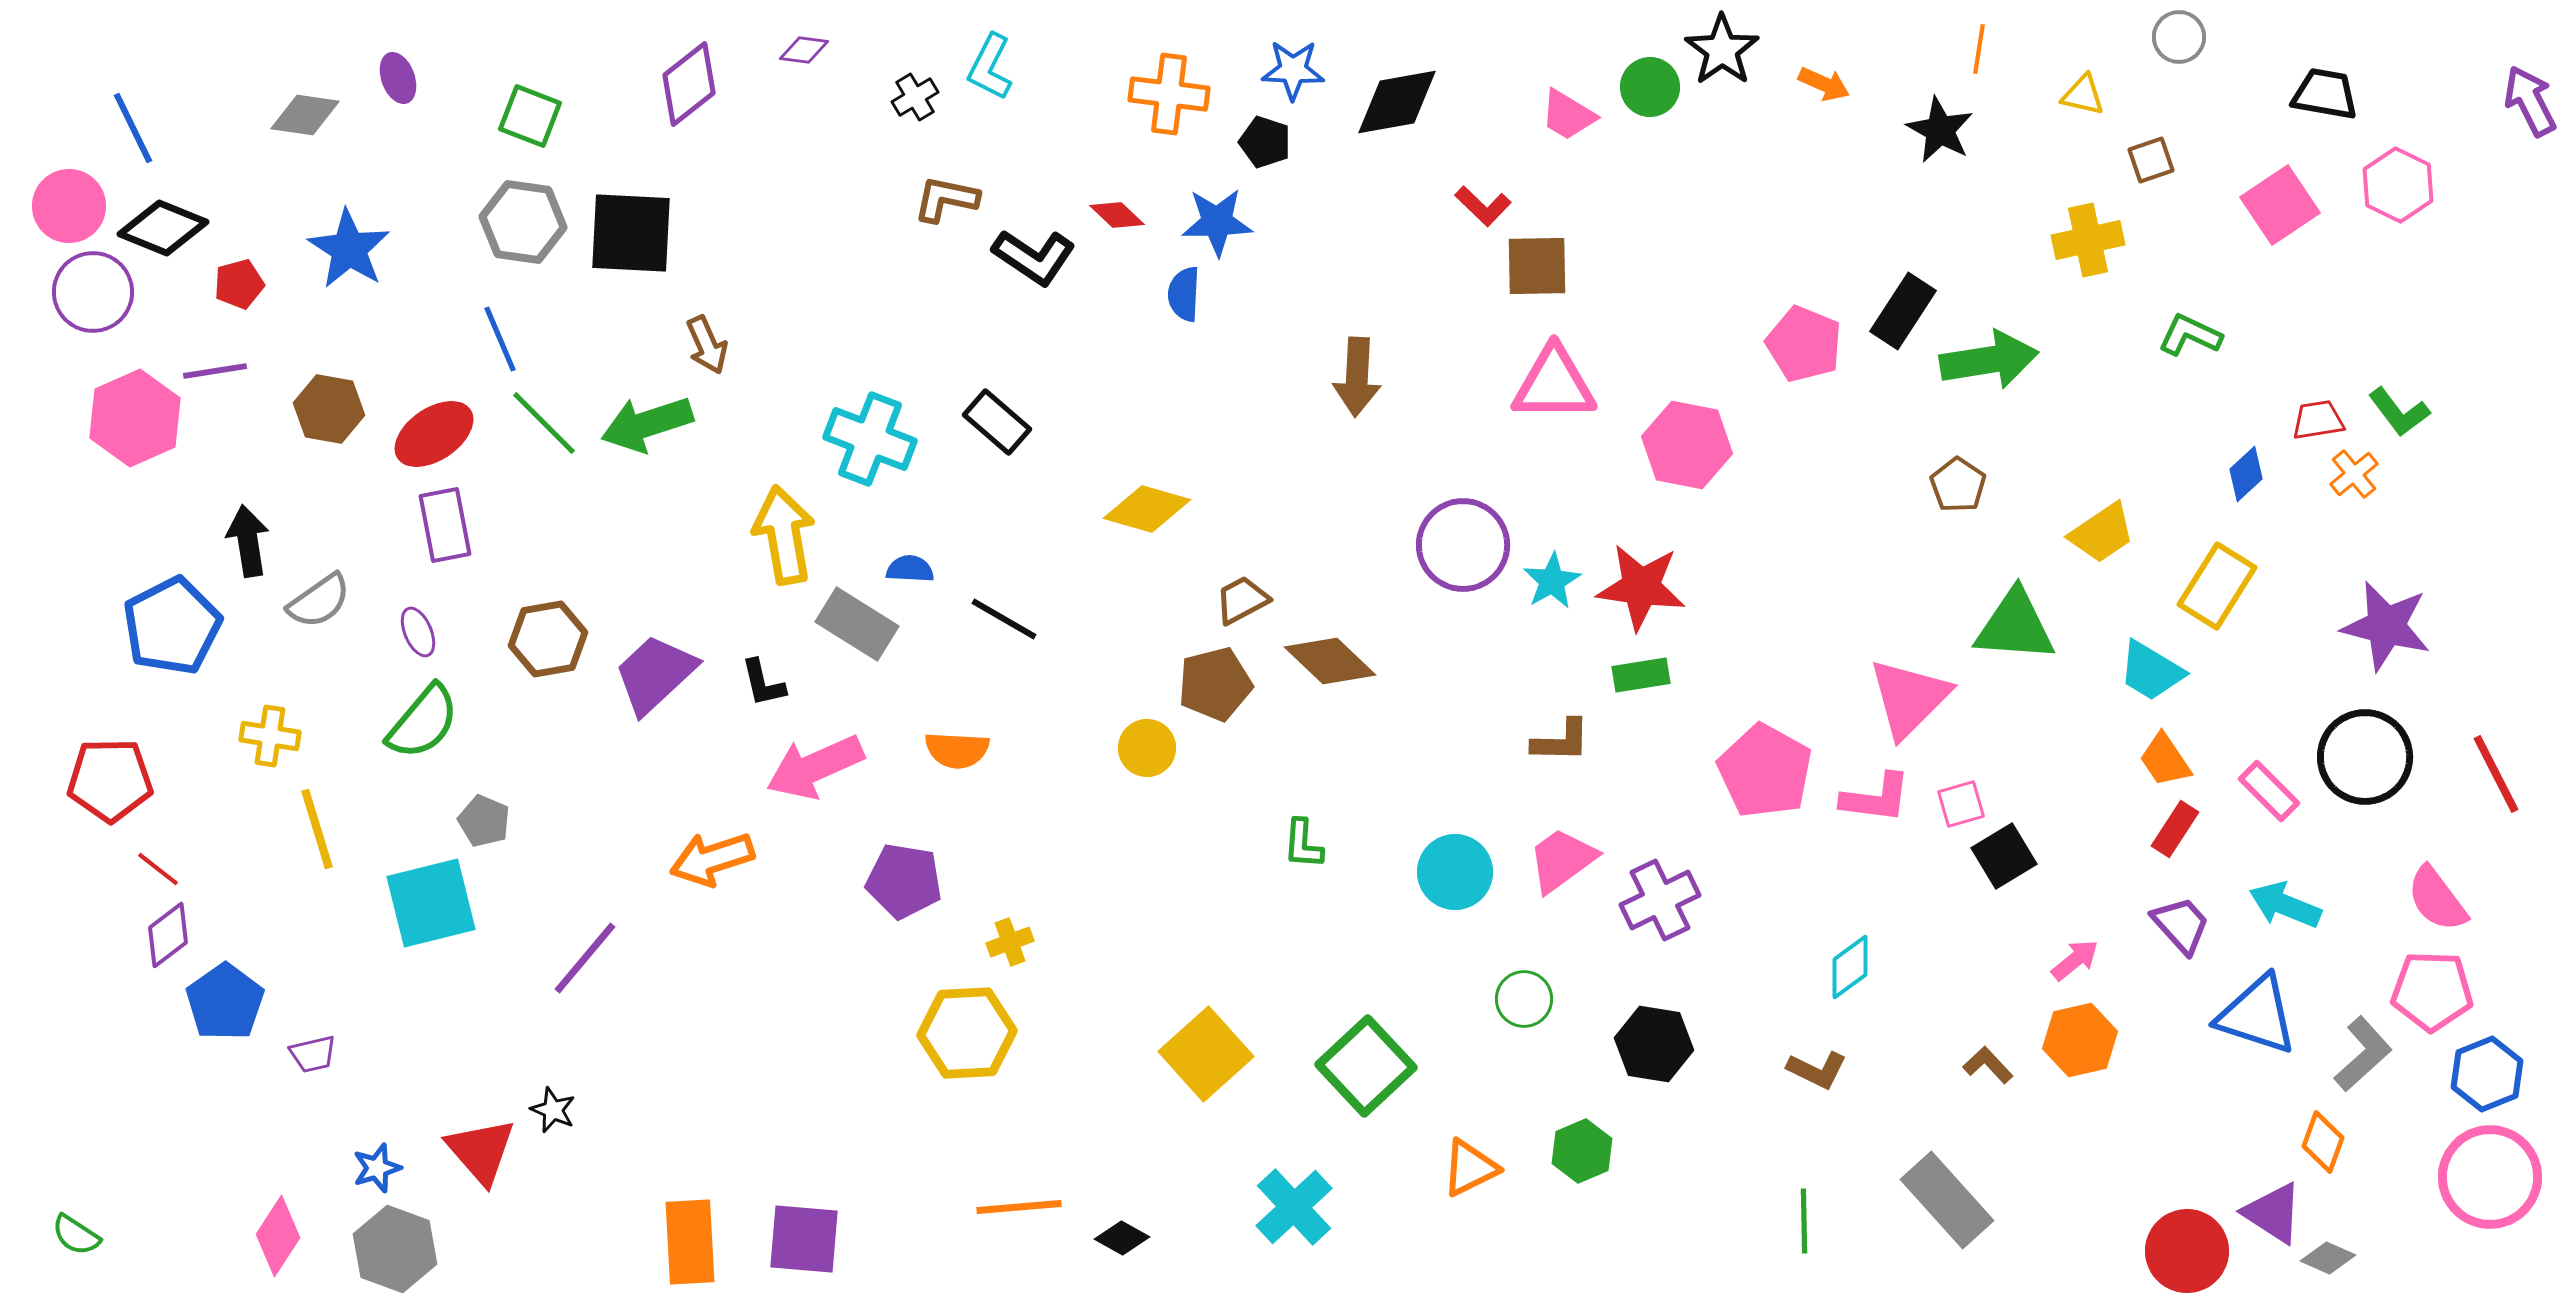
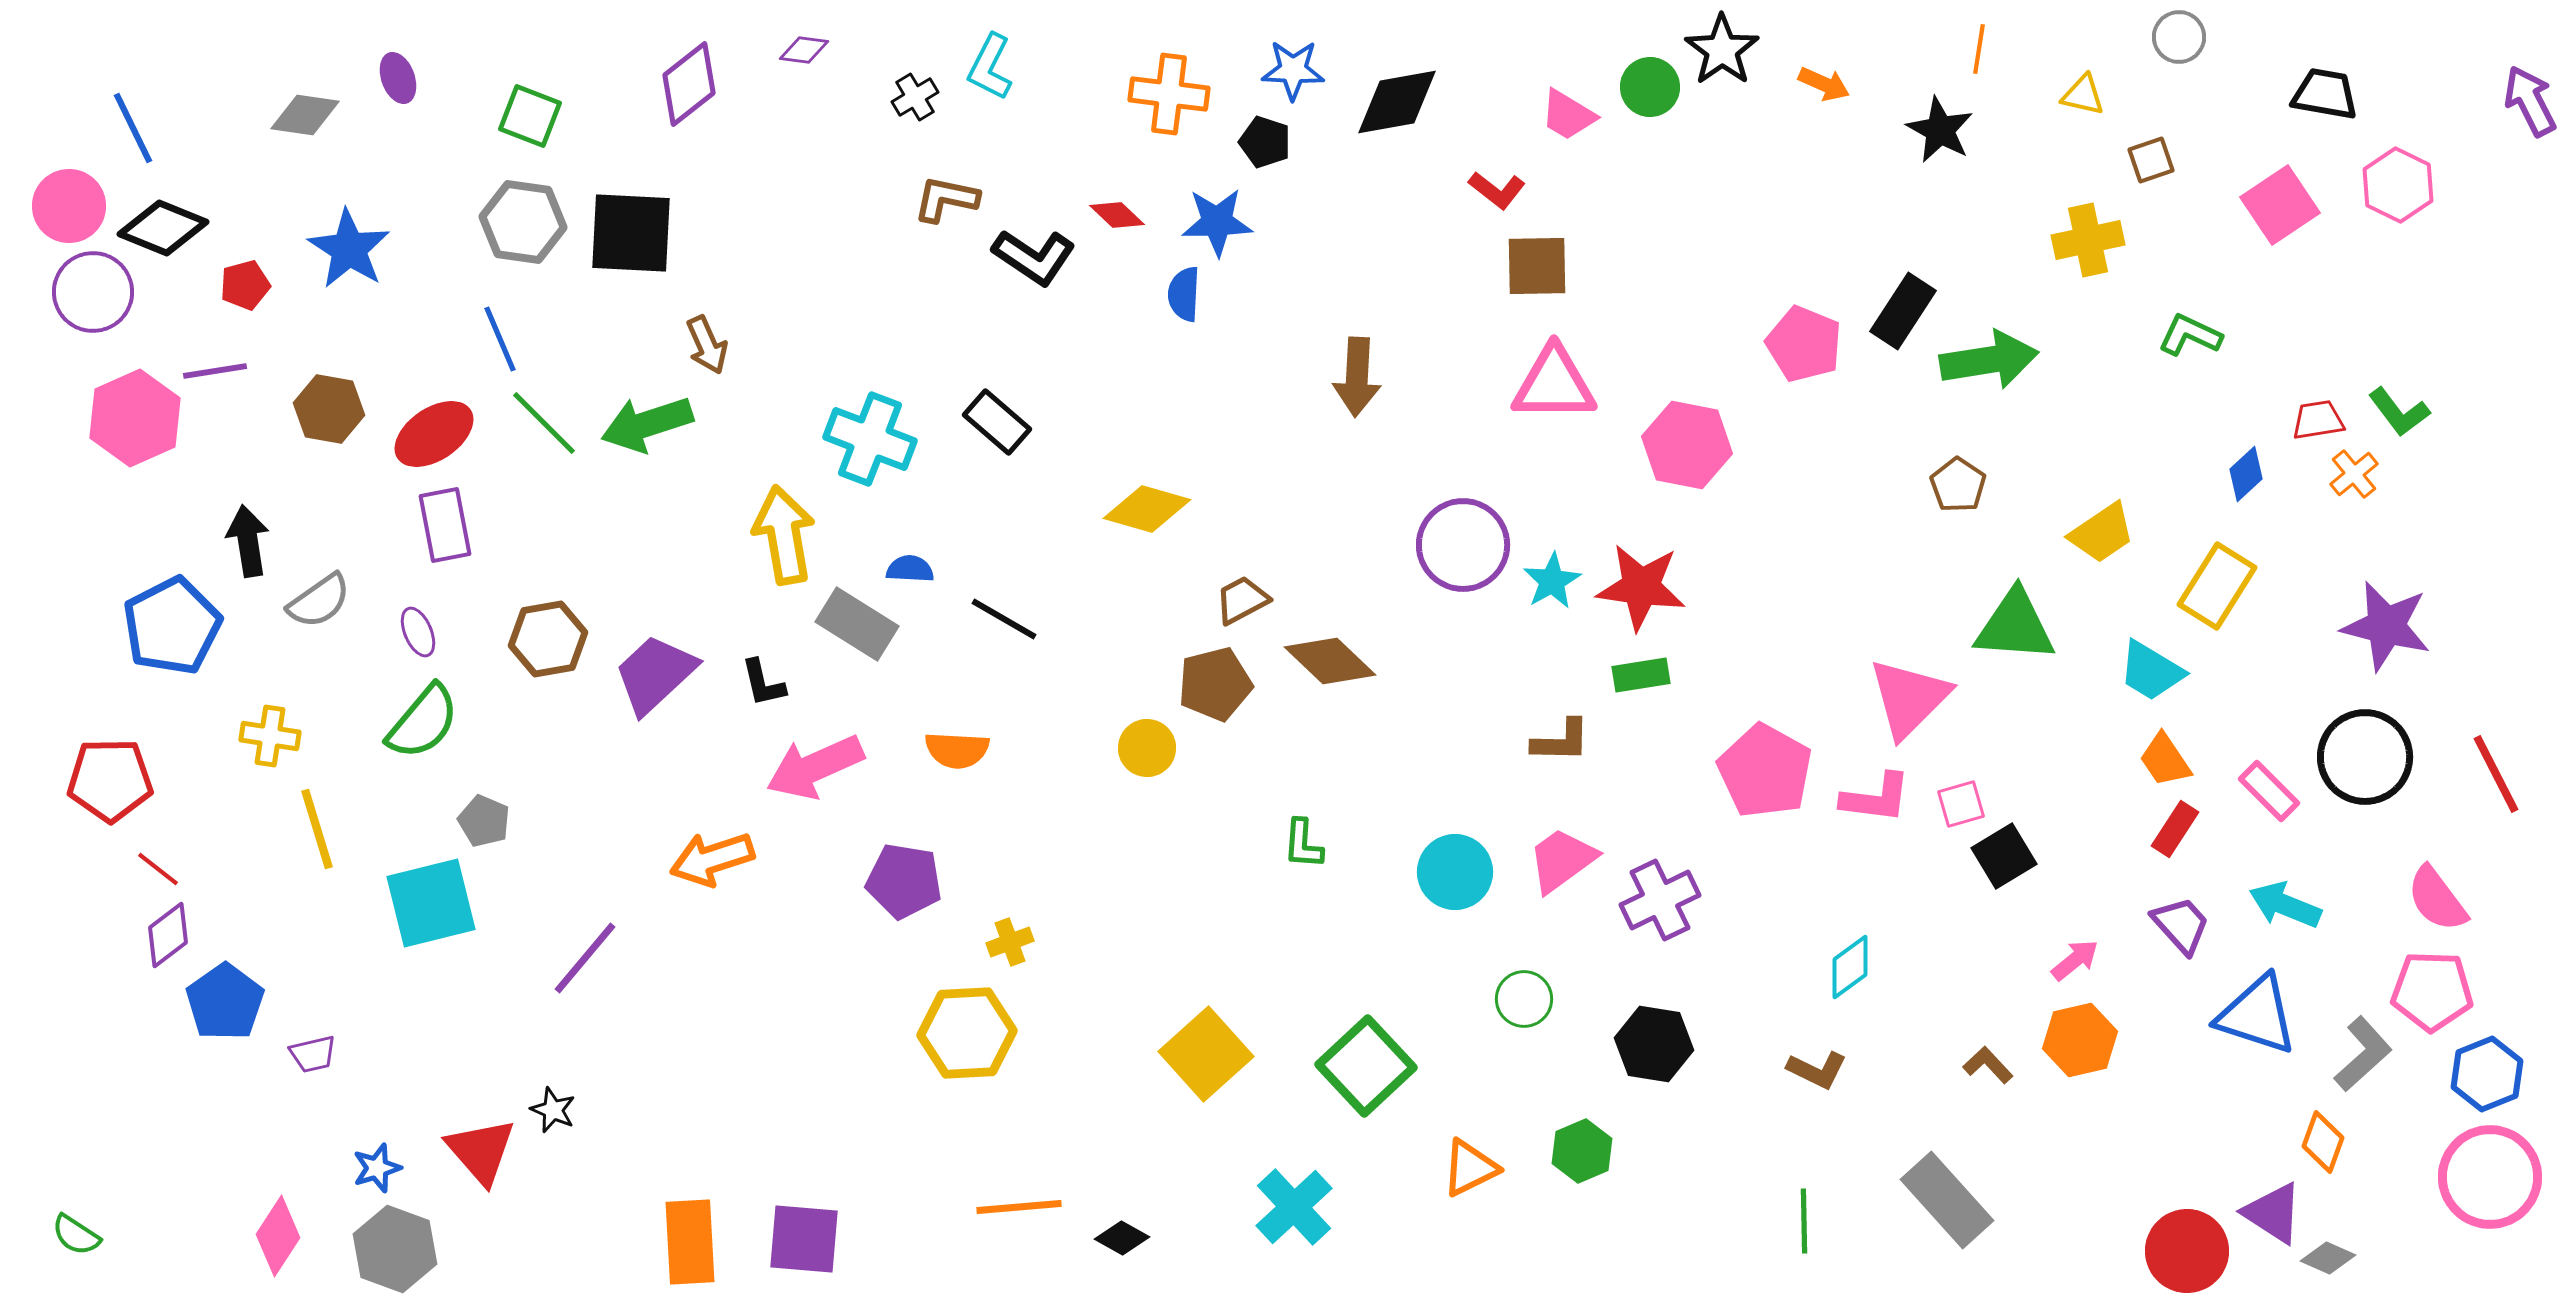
red L-shape at (1483, 206): moved 14 px right, 16 px up; rotated 6 degrees counterclockwise
red pentagon at (239, 284): moved 6 px right, 1 px down
